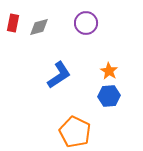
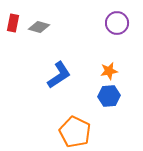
purple circle: moved 31 px right
gray diamond: rotated 30 degrees clockwise
orange star: rotated 30 degrees clockwise
